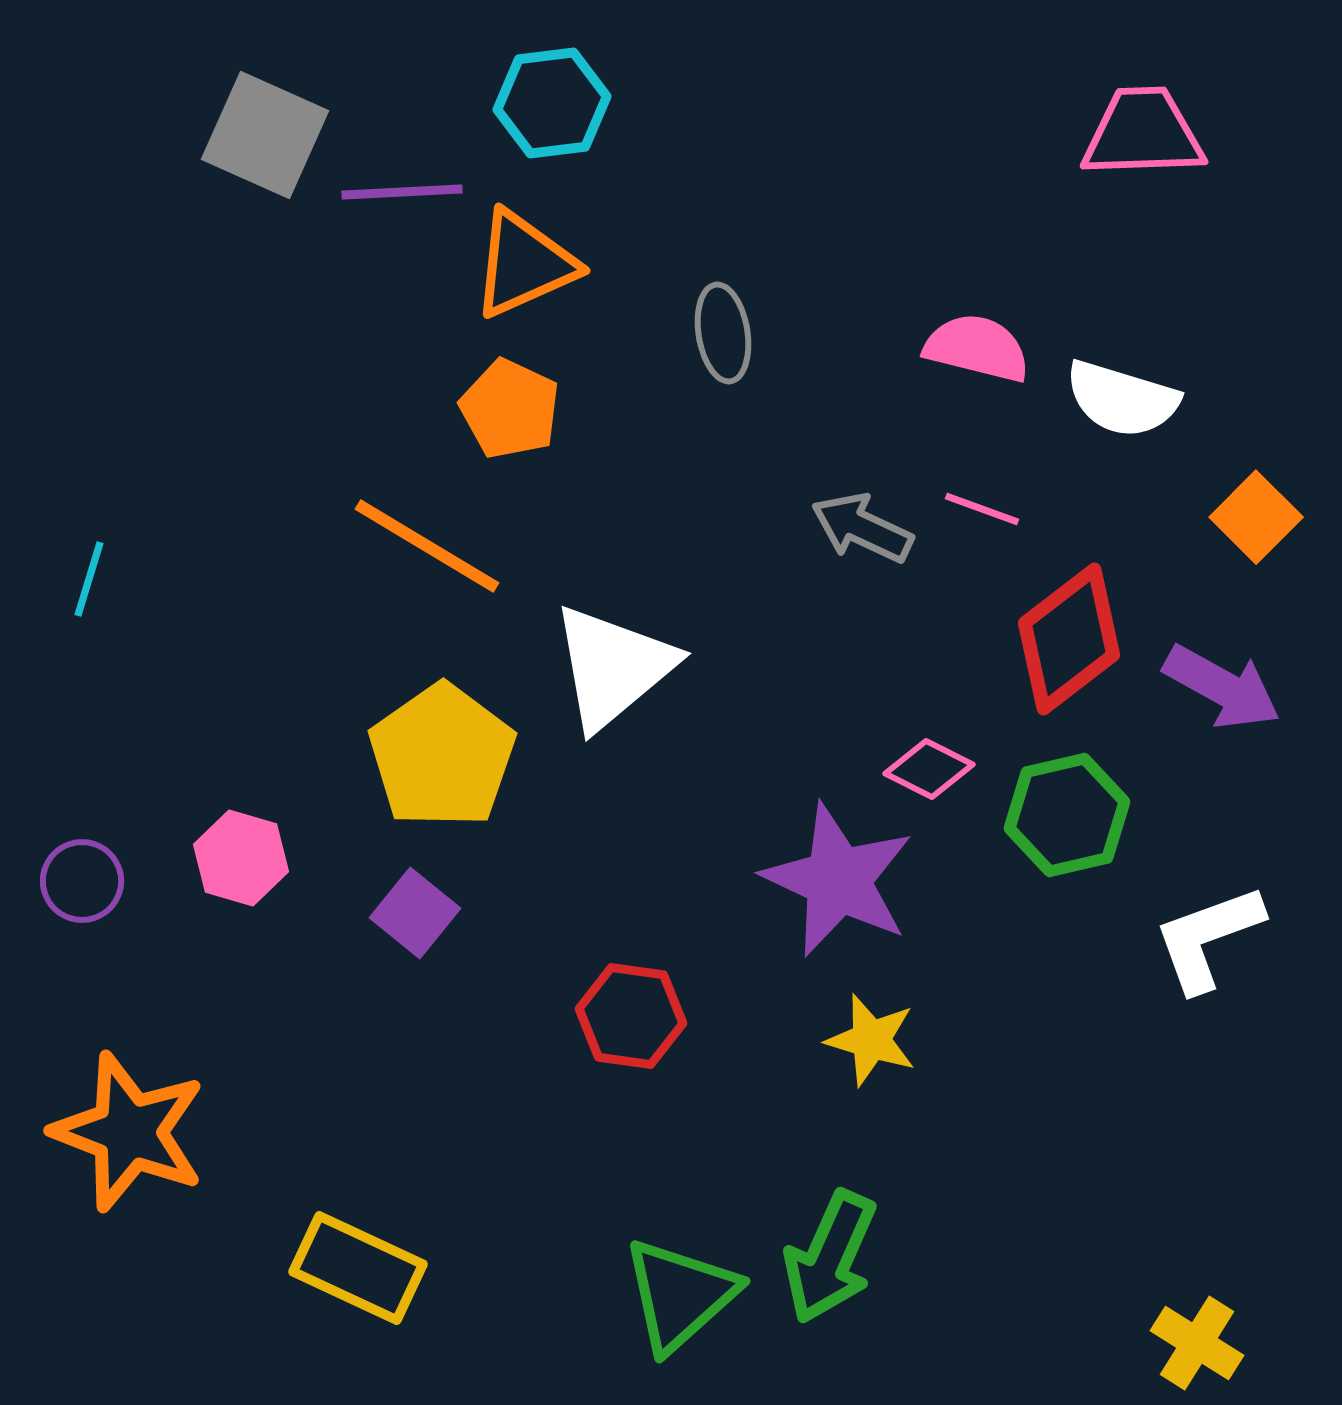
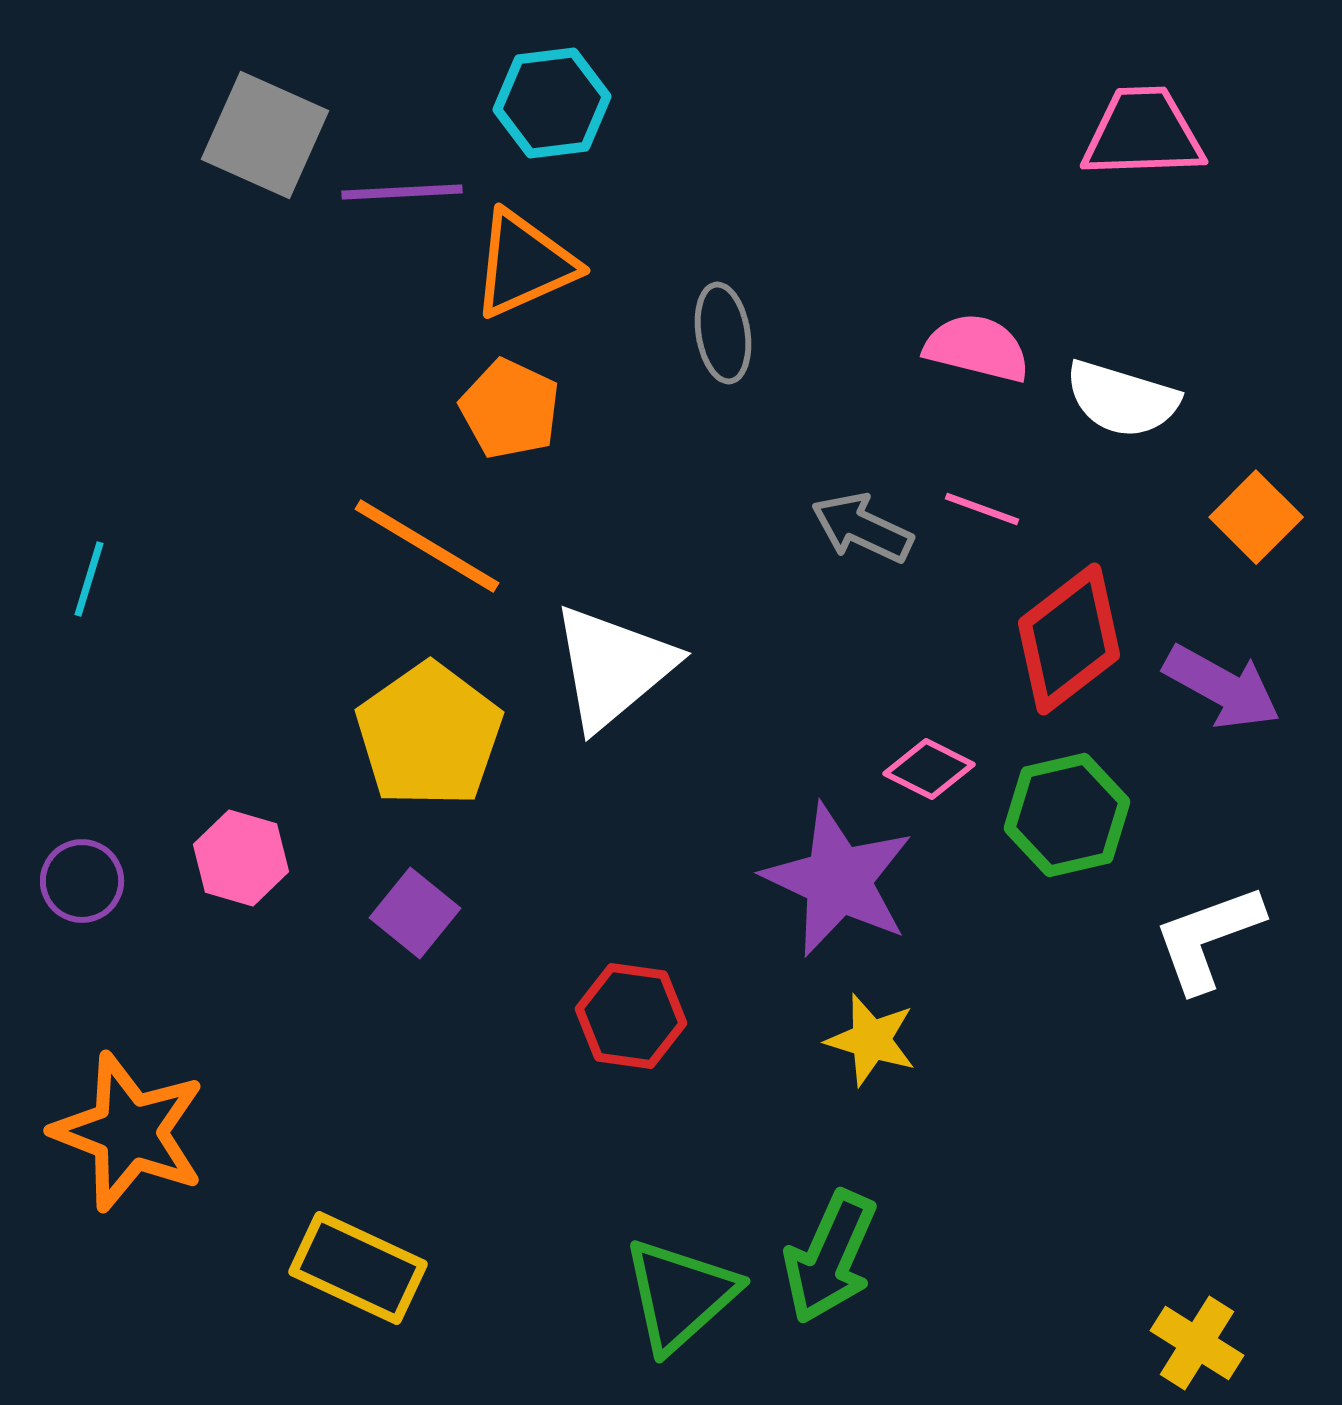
yellow pentagon: moved 13 px left, 21 px up
